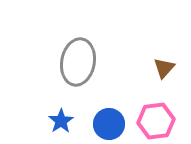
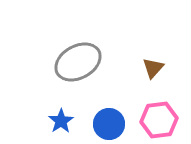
gray ellipse: rotated 51 degrees clockwise
brown triangle: moved 11 px left
pink hexagon: moved 3 px right, 1 px up
